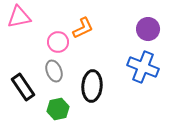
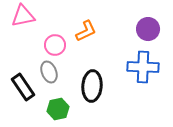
pink triangle: moved 4 px right, 1 px up
orange L-shape: moved 3 px right, 3 px down
pink circle: moved 3 px left, 3 px down
blue cross: rotated 20 degrees counterclockwise
gray ellipse: moved 5 px left, 1 px down
